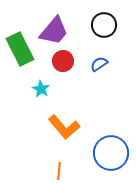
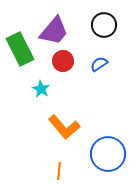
blue circle: moved 3 px left, 1 px down
